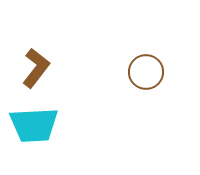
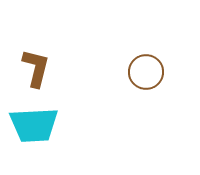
brown L-shape: rotated 24 degrees counterclockwise
